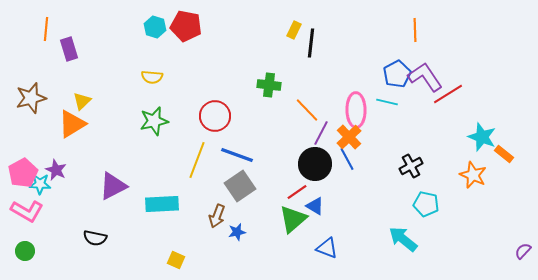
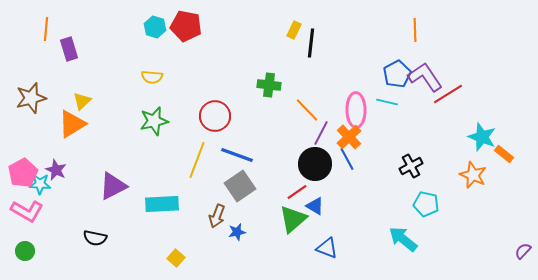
yellow square at (176, 260): moved 2 px up; rotated 18 degrees clockwise
